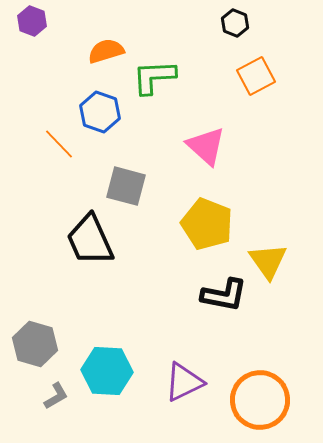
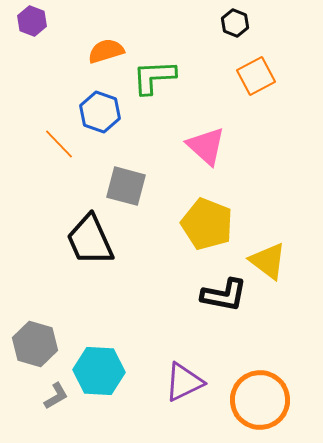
yellow triangle: rotated 18 degrees counterclockwise
cyan hexagon: moved 8 px left
